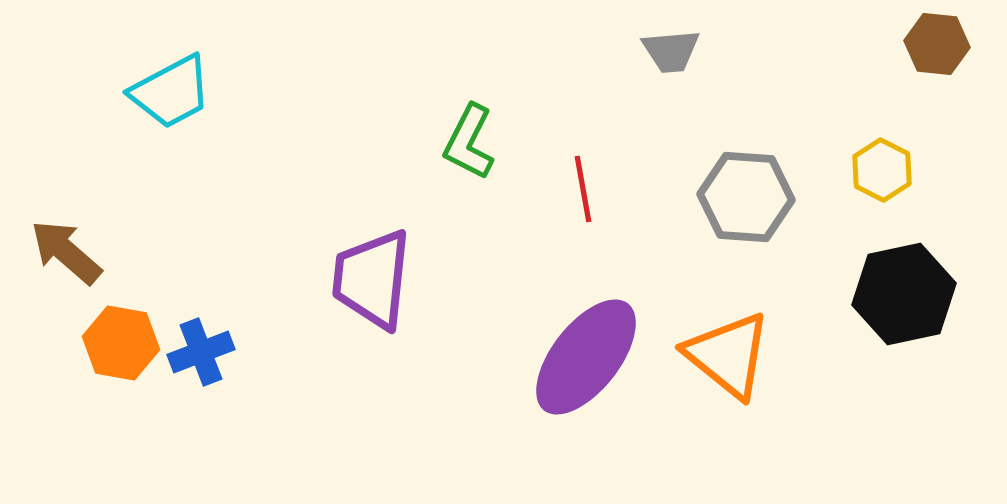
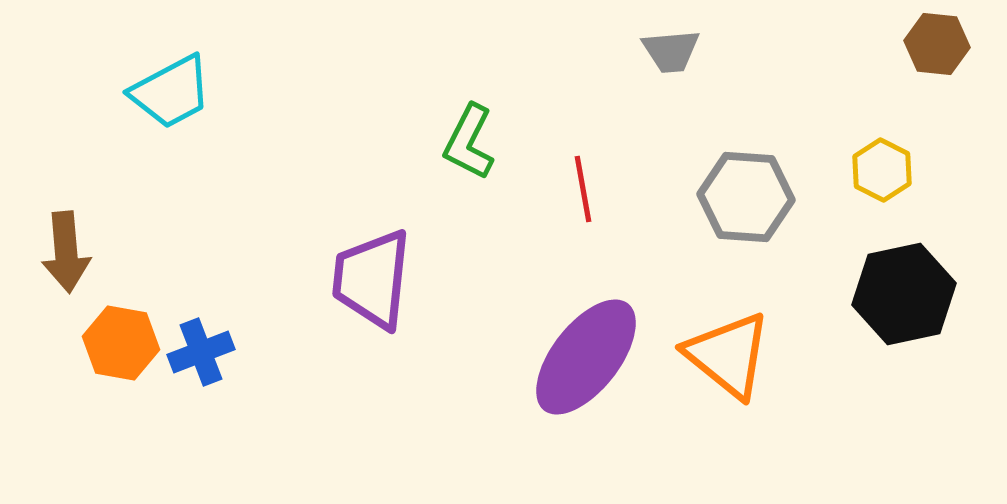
brown arrow: rotated 136 degrees counterclockwise
